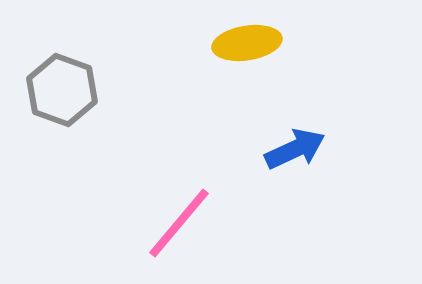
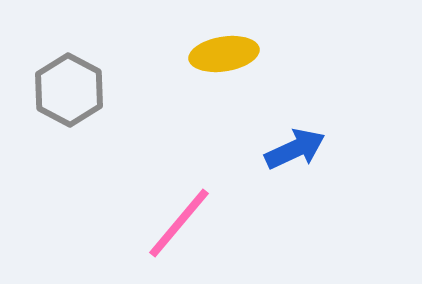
yellow ellipse: moved 23 px left, 11 px down
gray hexagon: moved 7 px right; rotated 8 degrees clockwise
